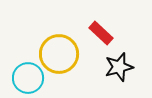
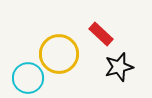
red rectangle: moved 1 px down
